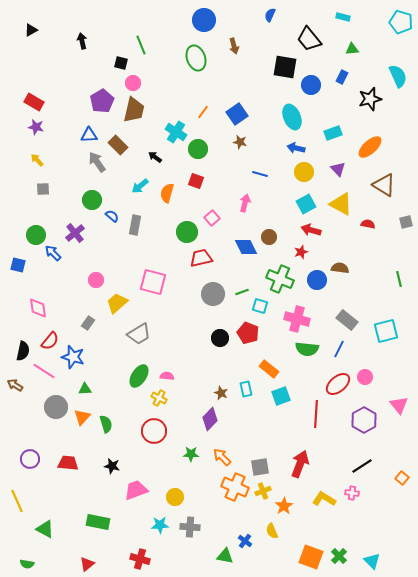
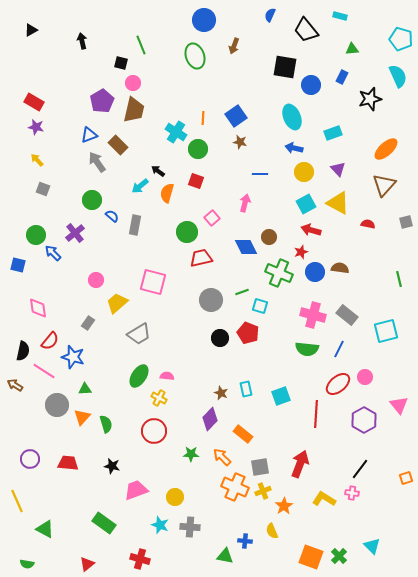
cyan rectangle at (343, 17): moved 3 px left, 1 px up
cyan pentagon at (401, 22): moved 17 px down
black trapezoid at (309, 39): moved 3 px left, 9 px up
brown arrow at (234, 46): rotated 35 degrees clockwise
green ellipse at (196, 58): moved 1 px left, 2 px up
orange line at (203, 112): moved 6 px down; rotated 32 degrees counterclockwise
blue square at (237, 114): moved 1 px left, 2 px down
blue triangle at (89, 135): rotated 18 degrees counterclockwise
orange ellipse at (370, 147): moved 16 px right, 2 px down
blue arrow at (296, 148): moved 2 px left
black arrow at (155, 157): moved 3 px right, 14 px down
blue line at (260, 174): rotated 14 degrees counterclockwise
brown triangle at (384, 185): rotated 40 degrees clockwise
gray square at (43, 189): rotated 24 degrees clockwise
yellow triangle at (341, 204): moved 3 px left, 1 px up
green cross at (280, 279): moved 1 px left, 6 px up
blue circle at (317, 280): moved 2 px left, 8 px up
gray circle at (213, 294): moved 2 px left, 6 px down
pink cross at (297, 319): moved 16 px right, 4 px up
gray rectangle at (347, 320): moved 5 px up
orange rectangle at (269, 369): moved 26 px left, 65 px down
gray circle at (56, 407): moved 1 px right, 2 px up
black line at (362, 466): moved 2 px left, 3 px down; rotated 20 degrees counterclockwise
orange square at (402, 478): moved 4 px right; rotated 32 degrees clockwise
green rectangle at (98, 522): moved 6 px right, 1 px down; rotated 25 degrees clockwise
cyan star at (160, 525): rotated 24 degrees clockwise
blue cross at (245, 541): rotated 32 degrees counterclockwise
cyan triangle at (372, 561): moved 15 px up
